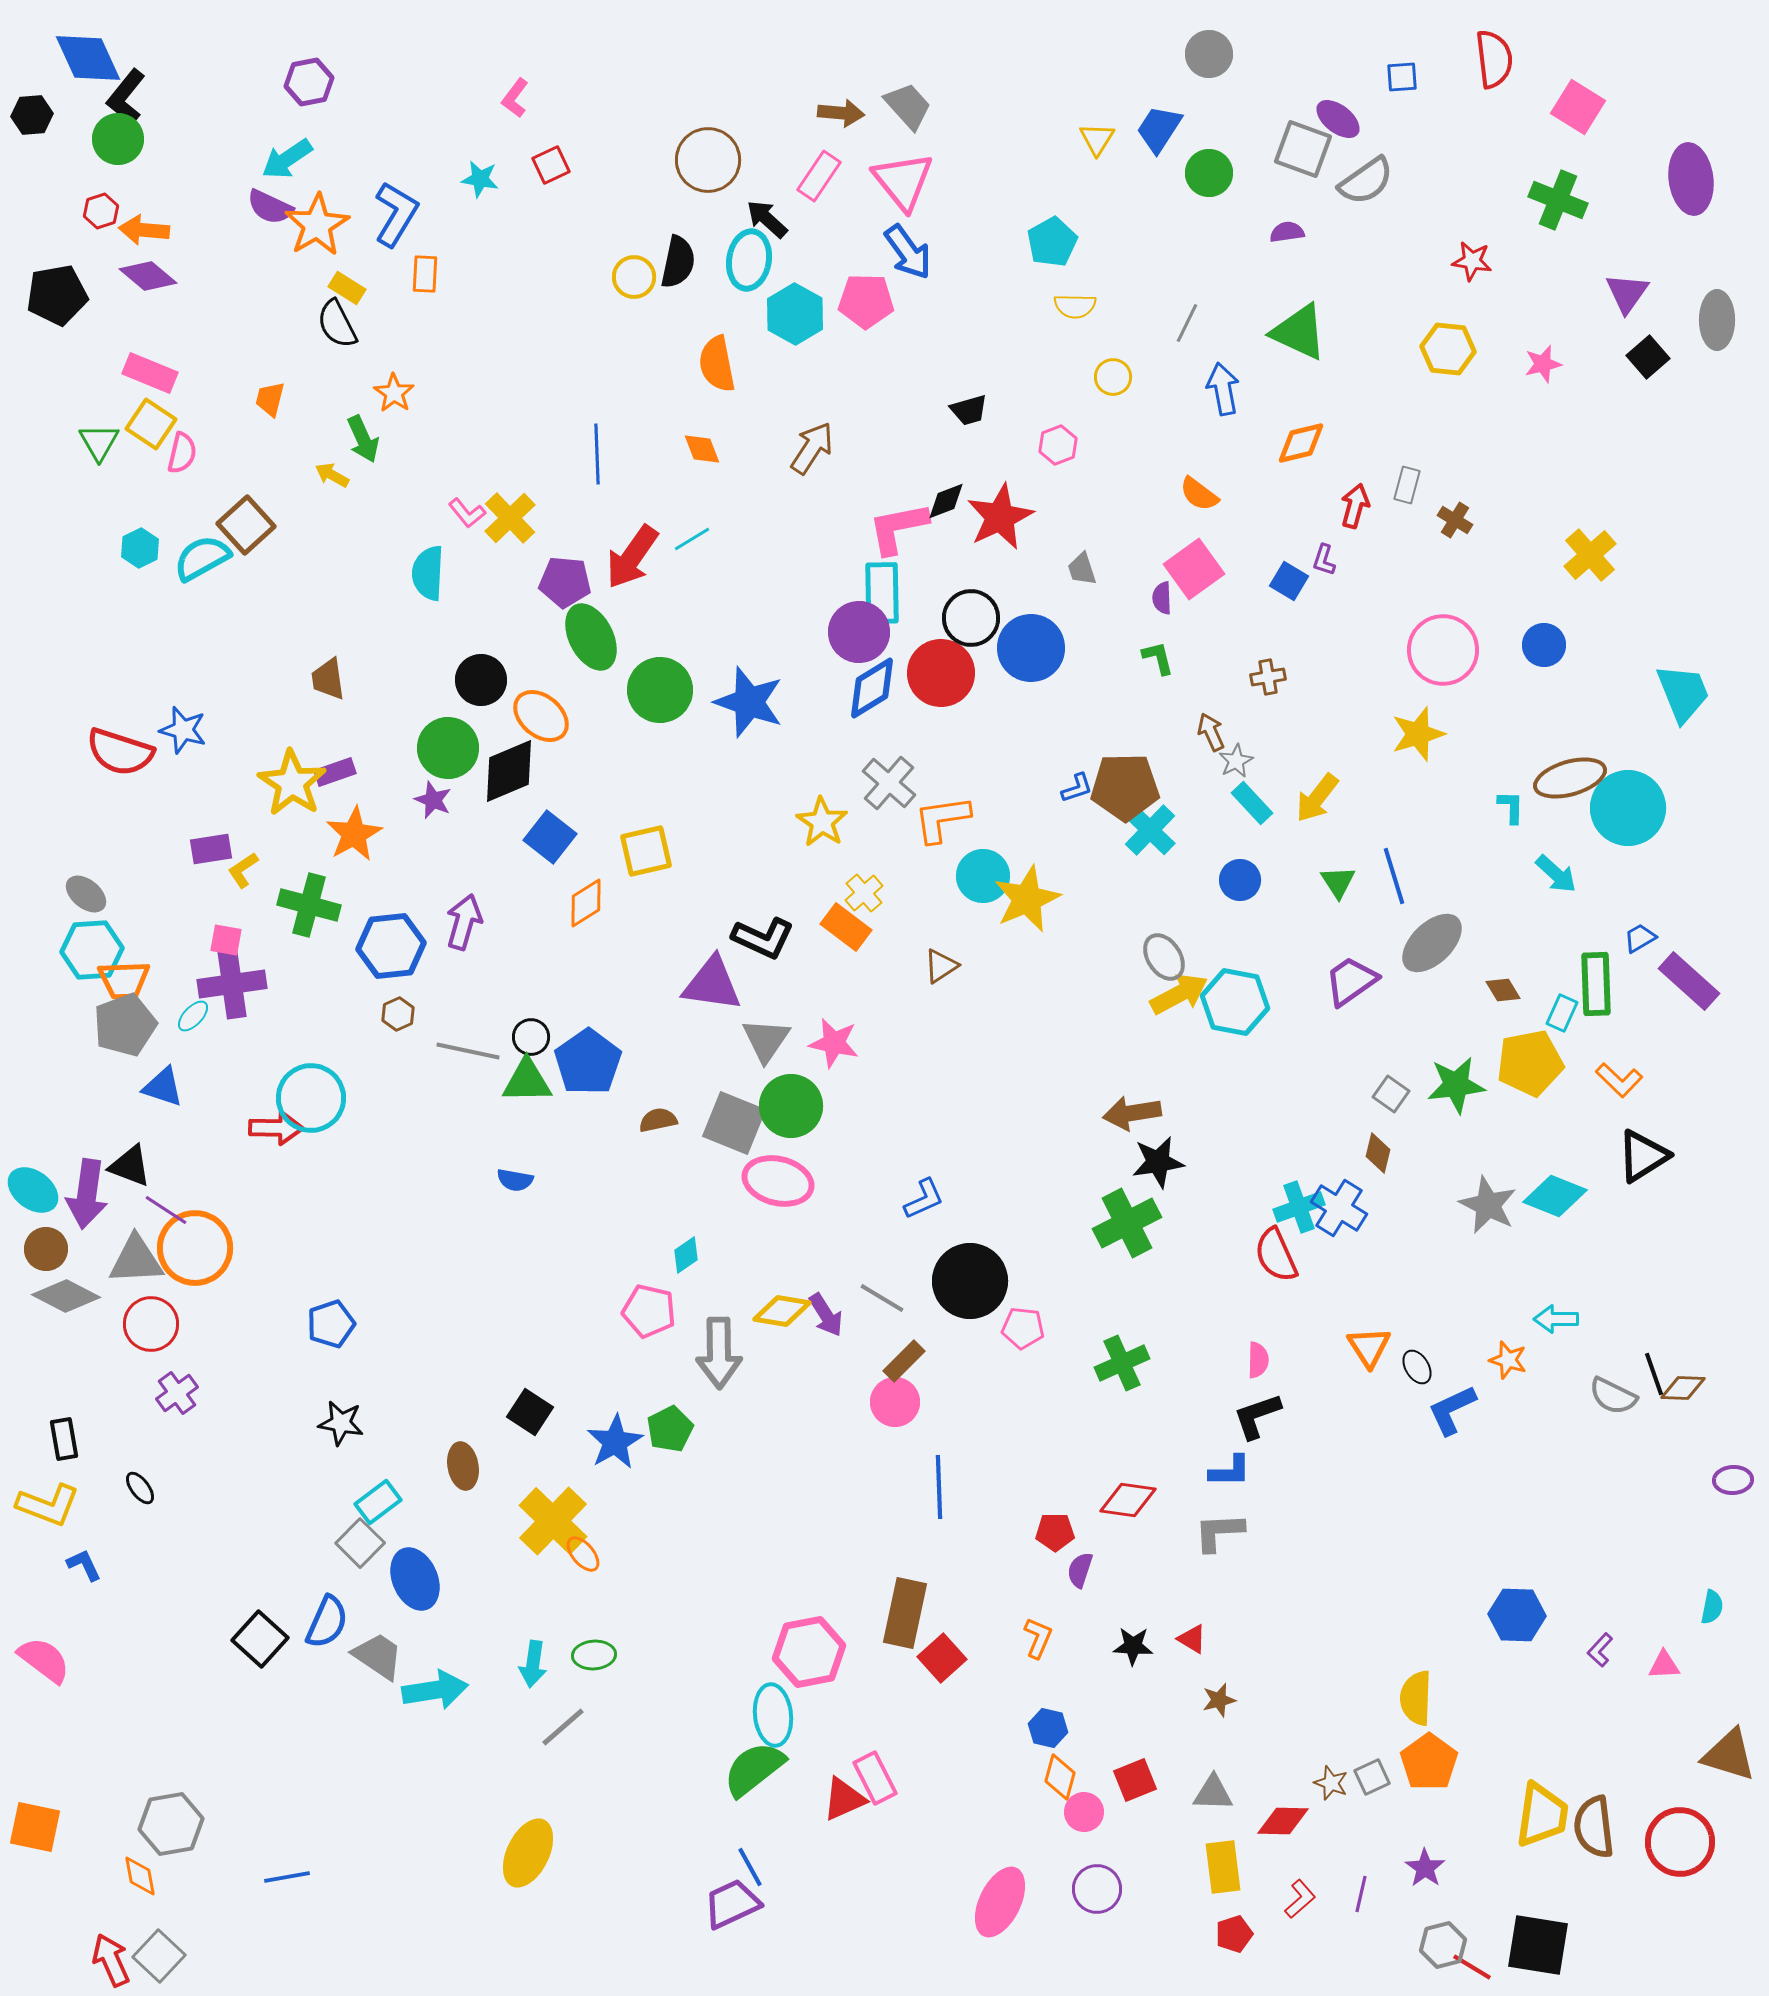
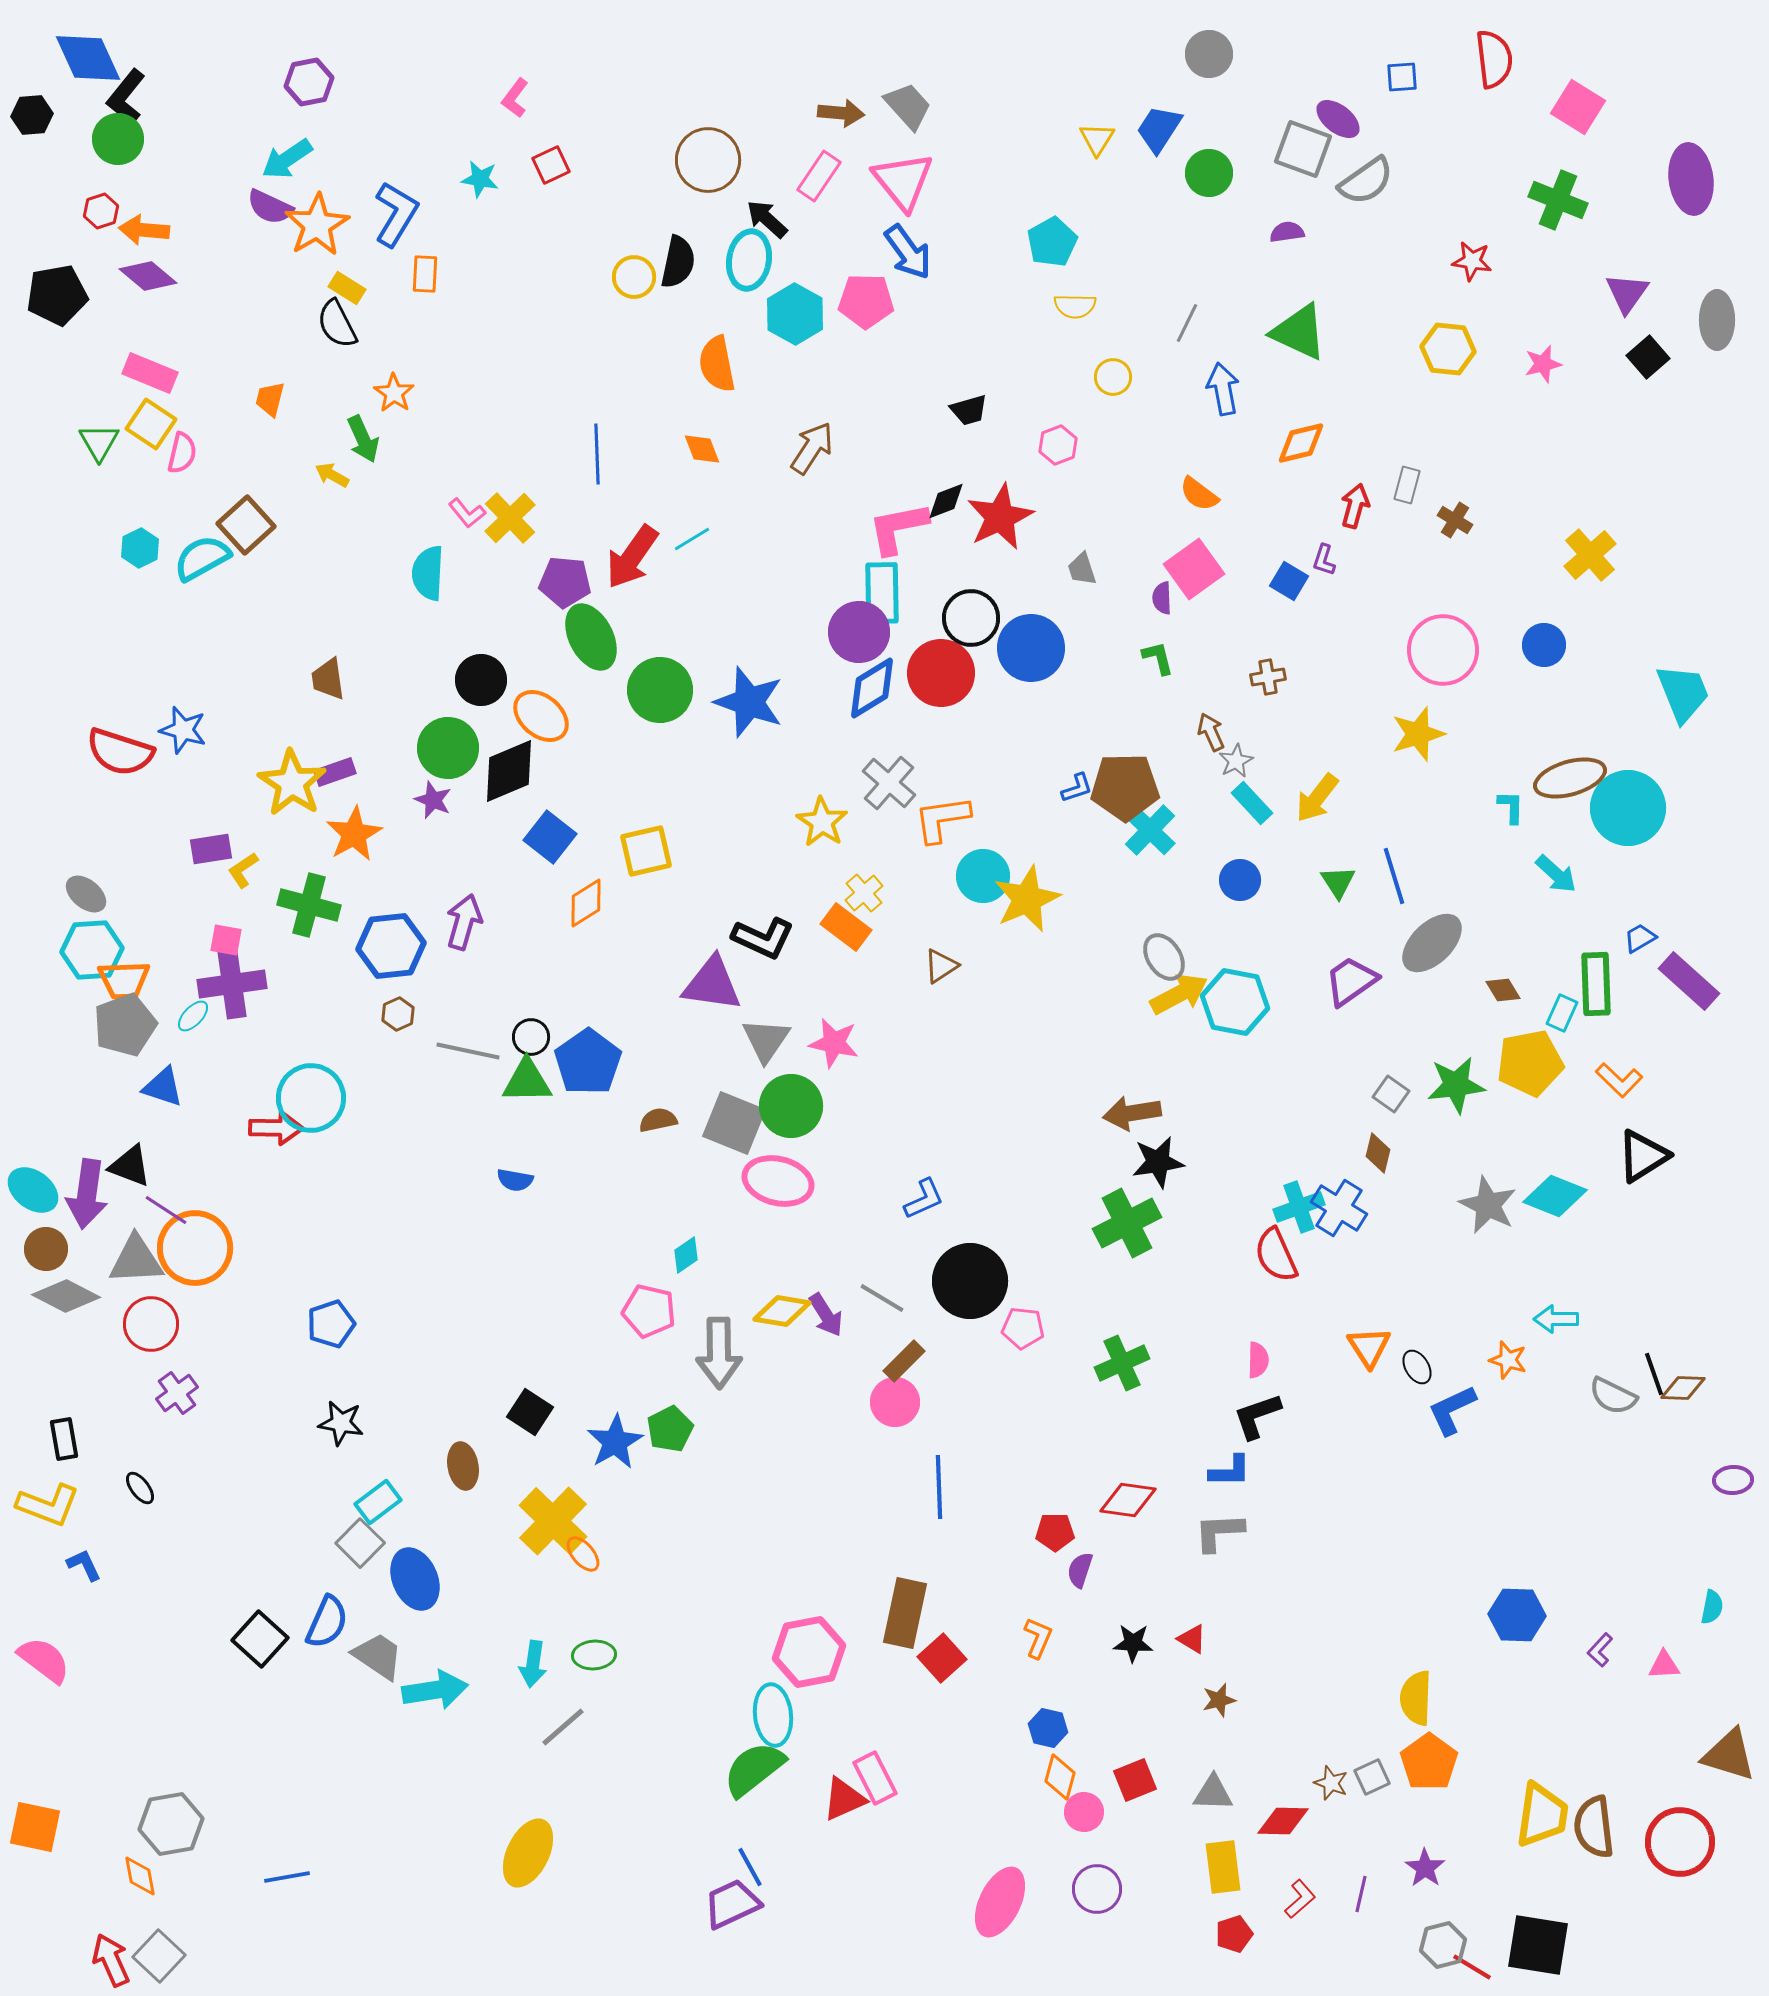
black star at (1133, 1646): moved 3 px up
